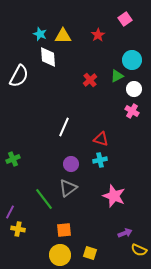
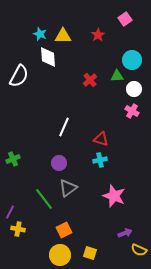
green triangle: rotated 24 degrees clockwise
purple circle: moved 12 px left, 1 px up
orange square: rotated 21 degrees counterclockwise
